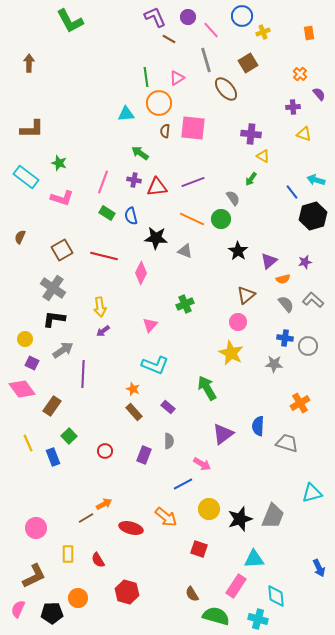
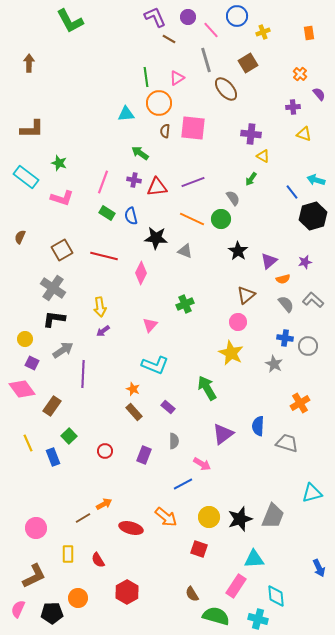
blue circle at (242, 16): moved 5 px left
gray star at (274, 364): rotated 24 degrees clockwise
gray semicircle at (169, 441): moved 5 px right
yellow circle at (209, 509): moved 8 px down
brown line at (86, 518): moved 3 px left
red hexagon at (127, 592): rotated 15 degrees clockwise
